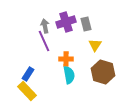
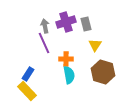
purple line: moved 2 px down
